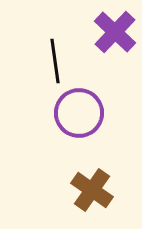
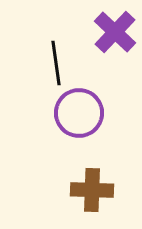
black line: moved 1 px right, 2 px down
brown cross: rotated 33 degrees counterclockwise
